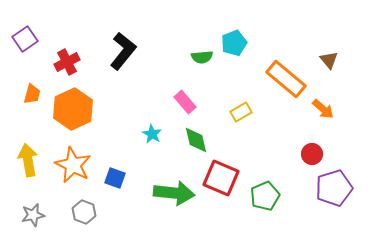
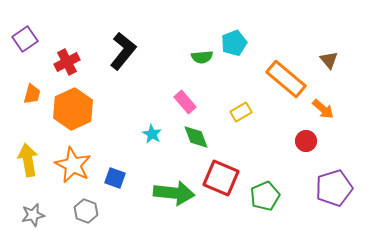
green diamond: moved 3 px up; rotated 8 degrees counterclockwise
red circle: moved 6 px left, 13 px up
gray hexagon: moved 2 px right, 1 px up
